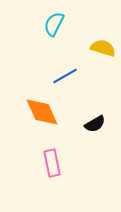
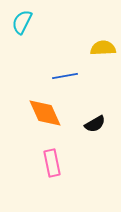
cyan semicircle: moved 32 px left, 2 px up
yellow semicircle: rotated 20 degrees counterclockwise
blue line: rotated 20 degrees clockwise
orange diamond: moved 3 px right, 1 px down
